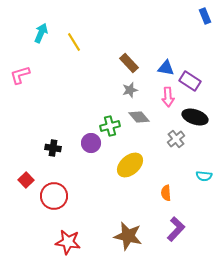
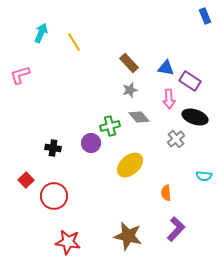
pink arrow: moved 1 px right, 2 px down
